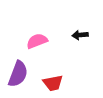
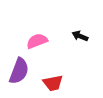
black arrow: moved 1 px down; rotated 28 degrees clockwise
purple semicircle: moved 1 px right, 3 px up
